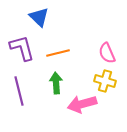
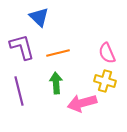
purple L-shape: moved 1 px up
pink arrow: moved 1 px up
